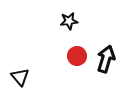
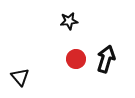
red circle: moved 1 px left, 3 px down
